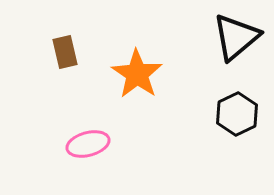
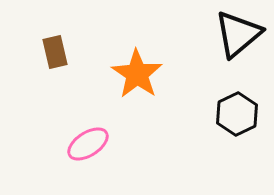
black triangle: moved 2 px right, 3 px up
brown rectangle: moved 10 px left
pink ellipse: rotated 18 degrees counterclockwise
